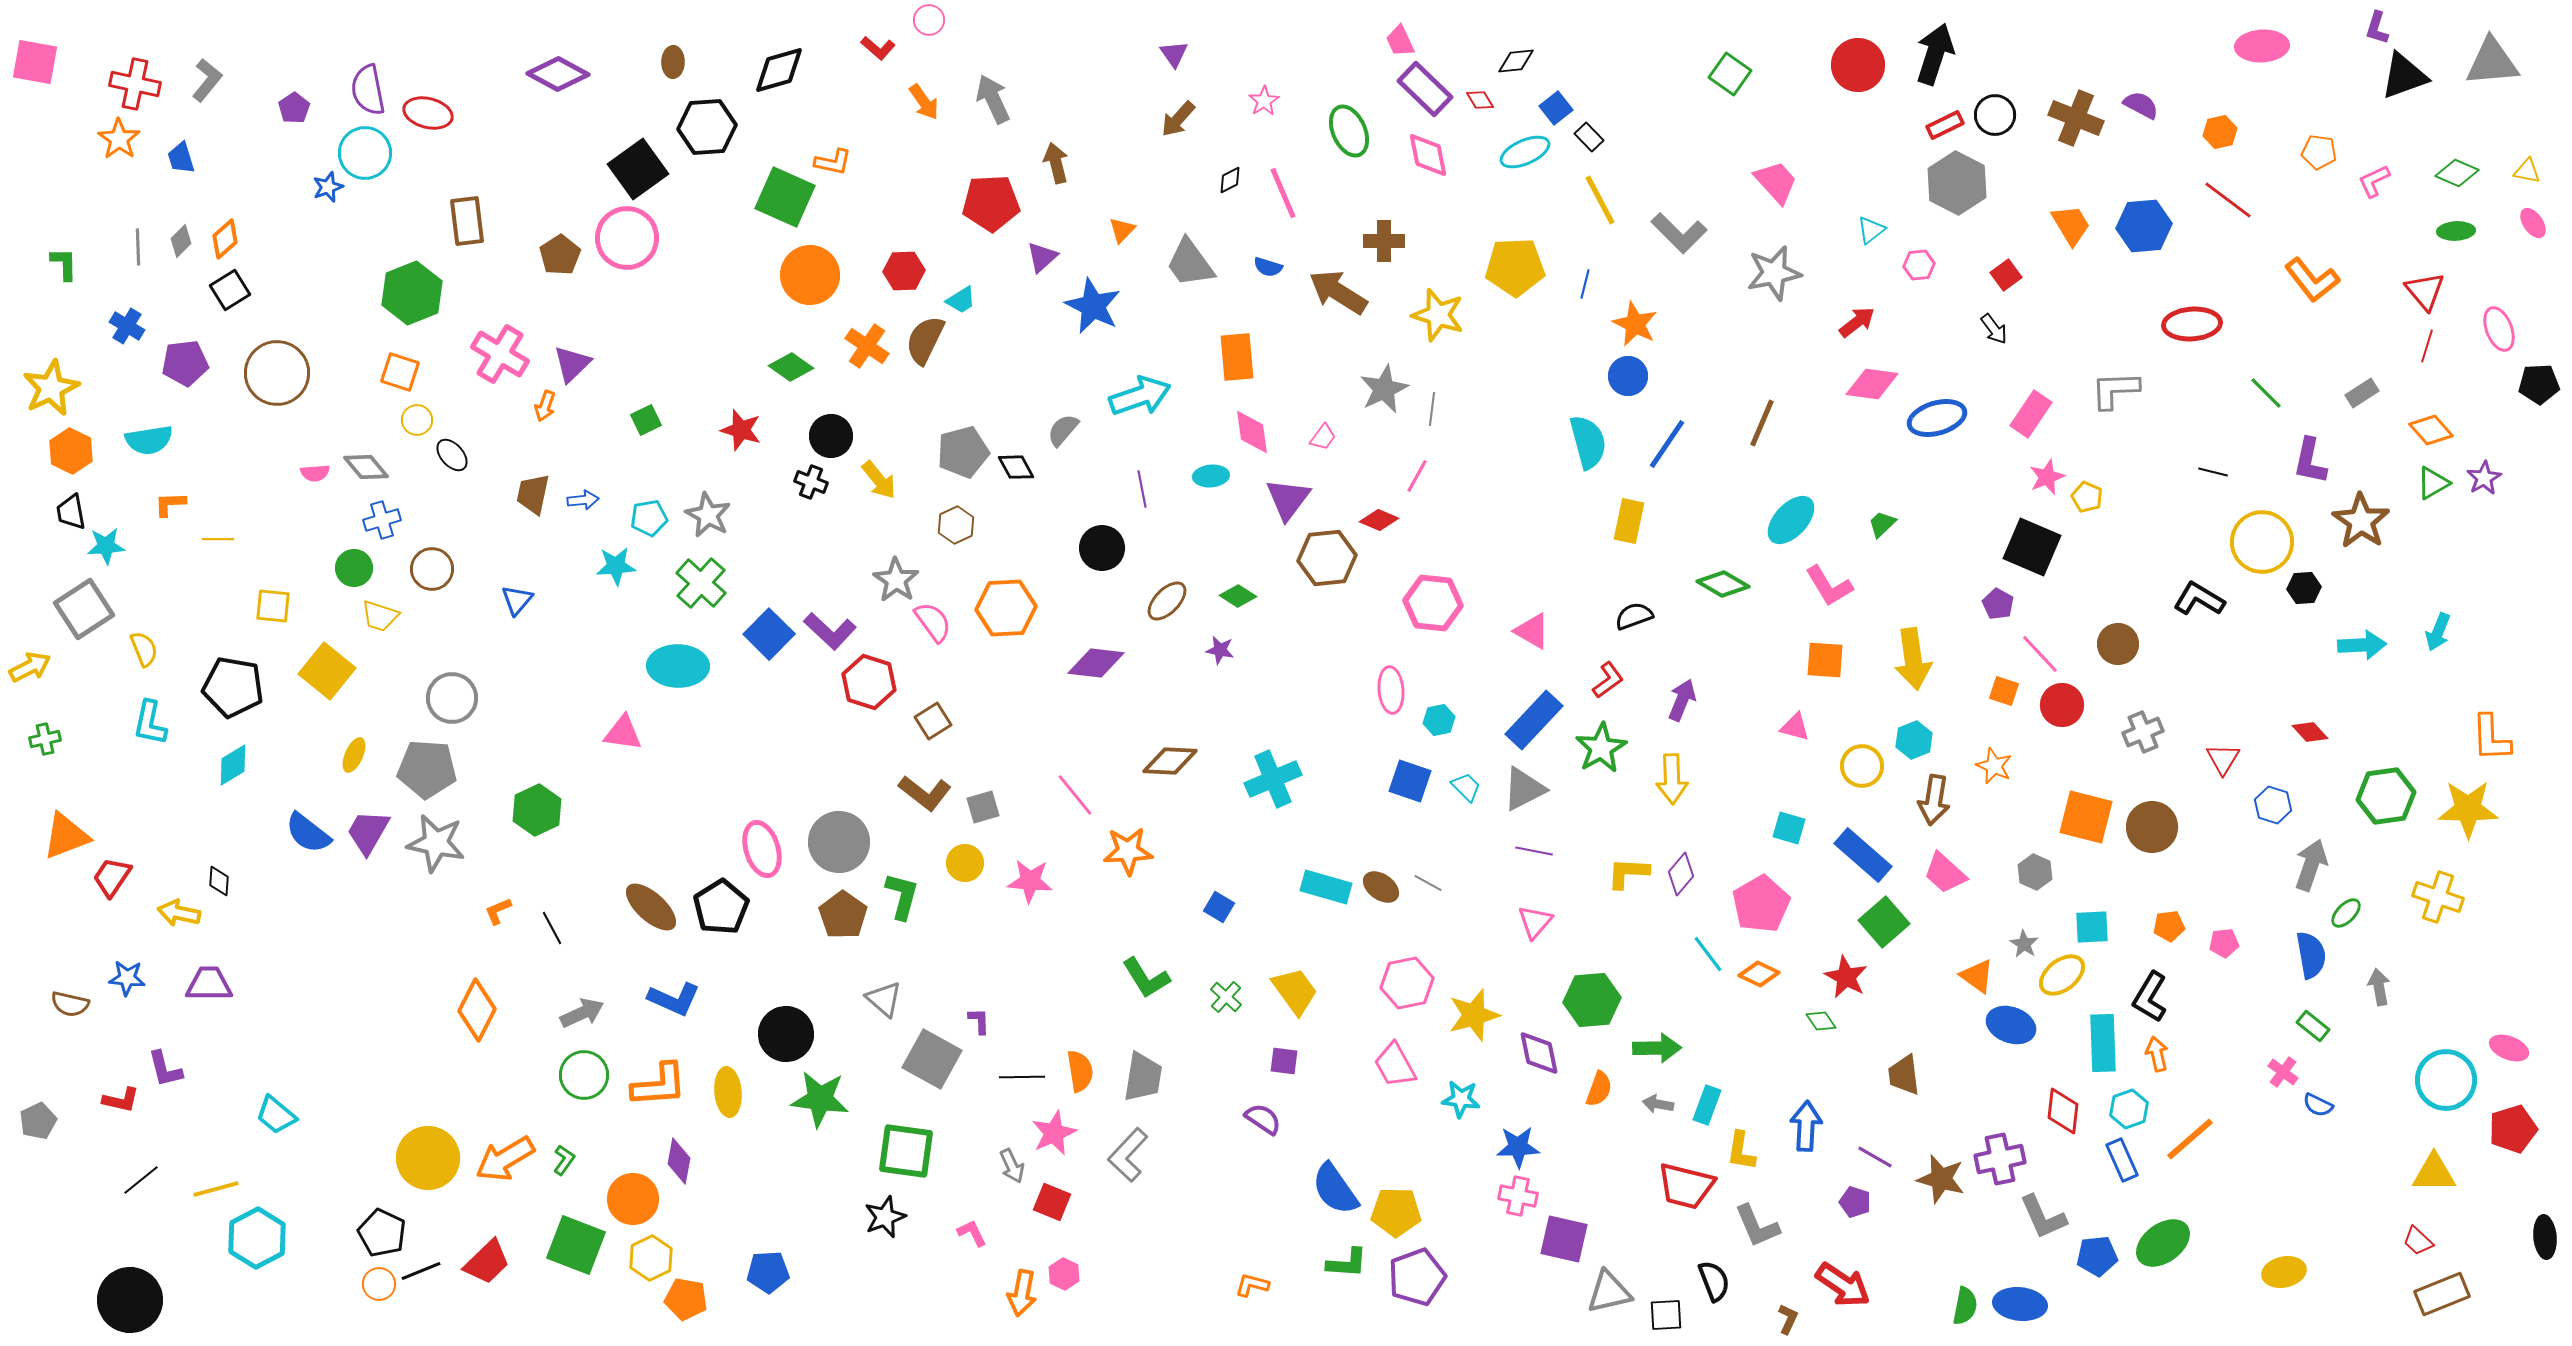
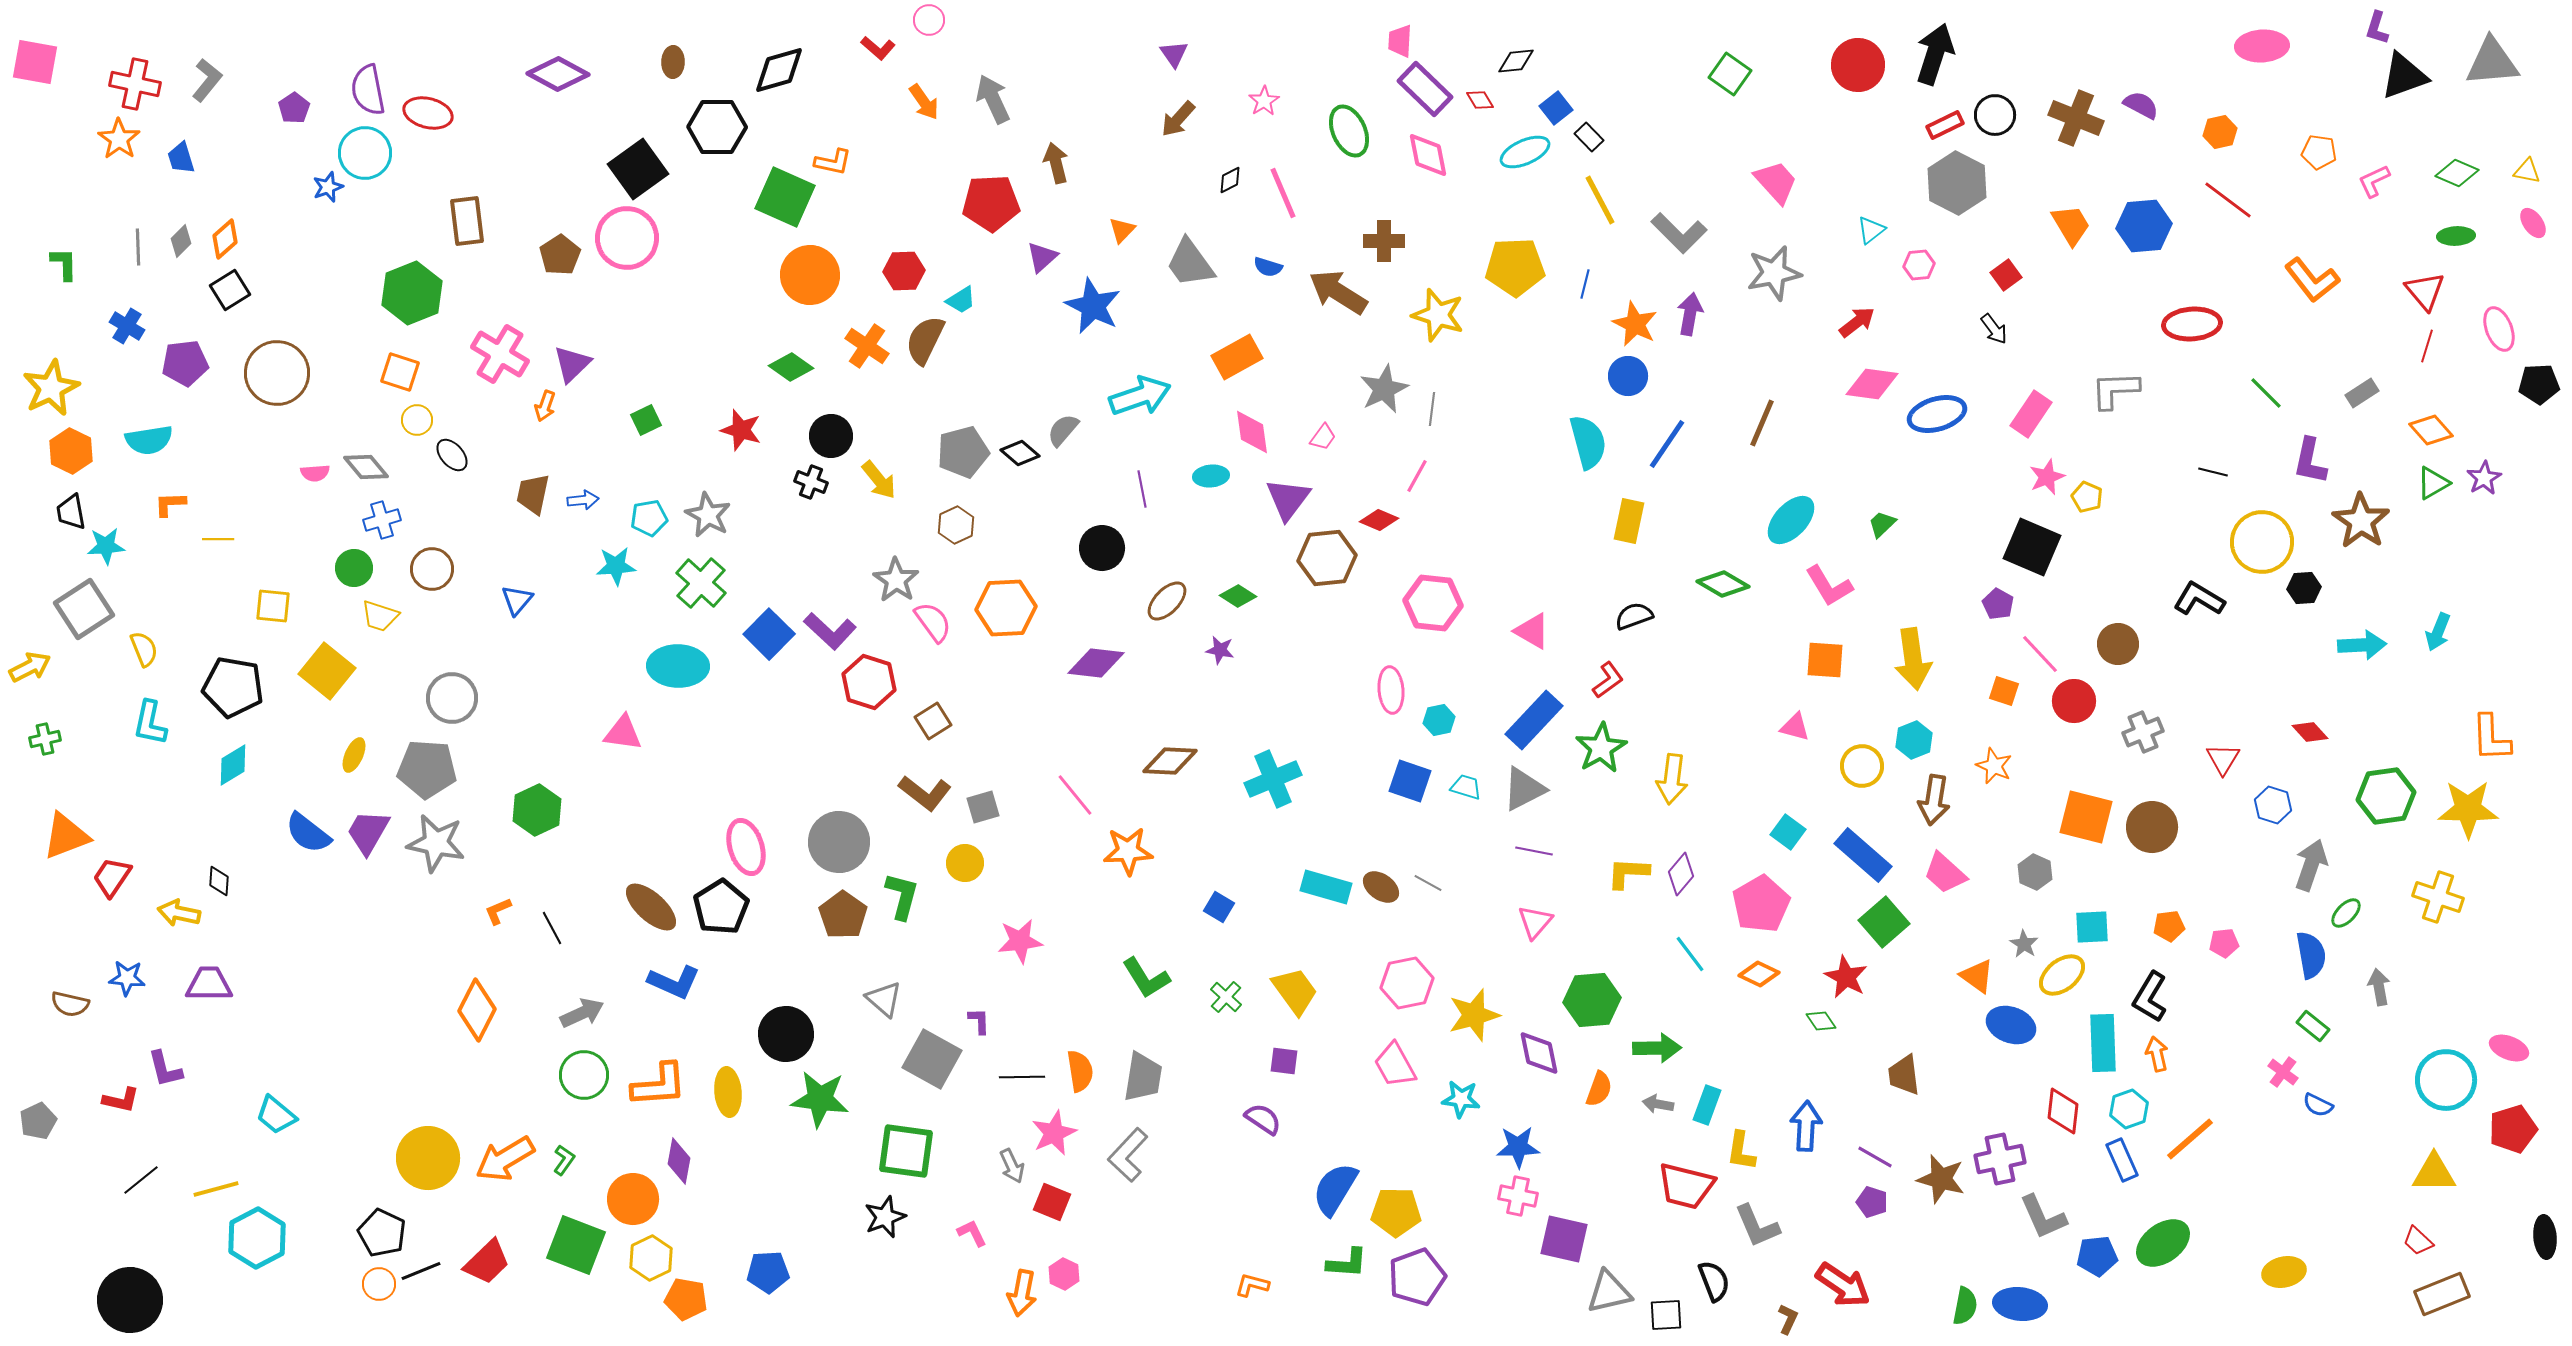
pink trapezoid at (1400, 41): rotated 28 degrees clockwise
black hexagon at (707, 127): moved 10 px right; rotated 4 degrees clockwise
green ellipse at (2456, 231): moved 5 px down
orange rectangle at (1237, 357): rotated 66 degrees clockwise
blue ellipse at (1937, 418): moved 4 px up
black diamond at (1016, 467): moved 4 px right, 14 px up; rotated 21 degrees counterclockwise
purple arrow at (1682, 700): moved 8 px right, 386 px up; rotated 12 degrees counterclockwise
red circle at (2062, 705): moved 12 px right, 4 px up
yellow arrow at (1672, 779): rotated 9 degrees clockwise
cyan trapezoid at (1466, 787): rotated 28 degrees counterclockwise
cyan square at (1789, 828): moved 1 px left, 4 px down; rotated 20 degrees clockwise
pink ellipse at (762, 849): moved 16 px left, 2 px up
pink star at (1030, 881): moved 10 px left, 60 px down; rotated 12 degrees counterclockwise
cyan line at (1708, 954): moved 18 px left
blue L-shape at (674, 999): moved 17 px up
blue semicircle at (1335, 1189): rotated 66 degrees clockwise
purple pentagon at (1855, 1202): moved 17 px right
